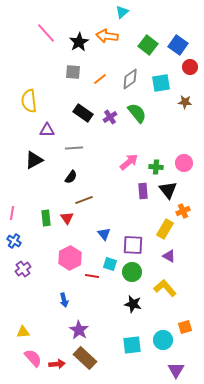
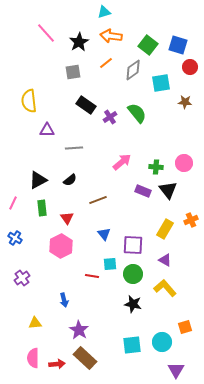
cyan triangle at (122, 12): moved 18 px left; rotated 24 degrees clockwise
orange arrow at (107, 36): moved 4 px right
blue square at (178, 45): rotated 18 degrees counterclockwise
gray square at (73, 72): rotated 14 degrees counterclockwise
orange line at (100, 79): moved 6 px right, 16 px up
gray diamond at (130, 79): moved 3 px right, 9 px up
black rectangle at (83, 113): moved 3 px right, 8 px up
black triangle at (34, 160): moved 4 px right, 20 px down
pink arrow at (129, 162): moved 7 px left
black semicircle at (71, 177): moved 1 px left, 3 px down; rotated 16 degrees clockwise
purple rectangle at (143, 191): rotated 63 degrees counterclockwise
brown line at (84, 200): moved 14 px right
orange cross at (183, 211): moved 8 px right, 9 px down
pink line at (12, 213): moved 1 px right, 10 px up; rotated 16 degrees clockwise
green rectangle at (46, 218): moved 4 px left, 10 px up
blue cross at (14, 241): moved 1 px right, 3 px up
purple triangle at (169, 256): moved 4 px left, 4 px down
pink hexagon at (70, 258): moved 9 px left, 12 px up
cyan square at (110, 264): rotated 24 degrees counterclockwise
purple cross at (23, 269): moved 1 px left, 9 px down
green circle at (132, 272): moved 1 px right, 2 px down
yellow triangle at (23, 332): moved 12 px right, 9 px up
cyan circle at (163, 340): moved 1 px left, 2 px down
pink semicircle at (33, 358): rotated 138 degrees counterclockwise
